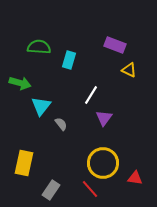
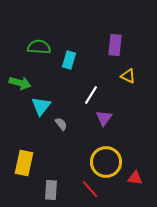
purple rectangle: rotated 75 degrees clockwise
yellow triangle: moved 1 px left, 6 px down
yellow circle: moved 3 px right, 1 px up
gray rectangle: rotated 30 degrees counterclockwise
